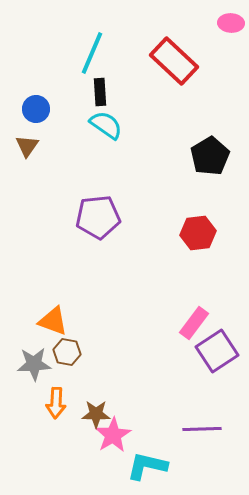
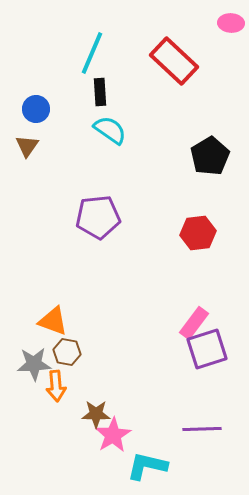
cyan semicircle: moved 4 px right, 5 px down
purple square: moved 10 px left, 2 px up; rotated 15 degrees clockwise
orange arrow: moved 17 px up; rotated 8 degrees counterclockwise
